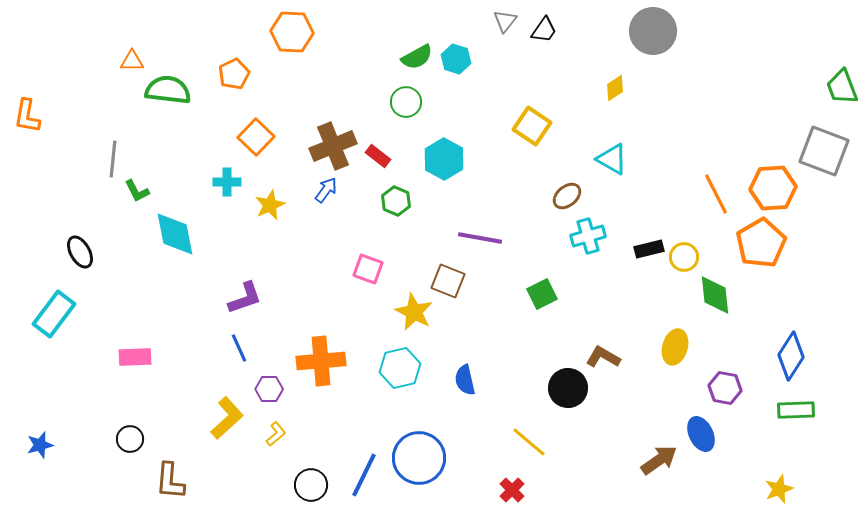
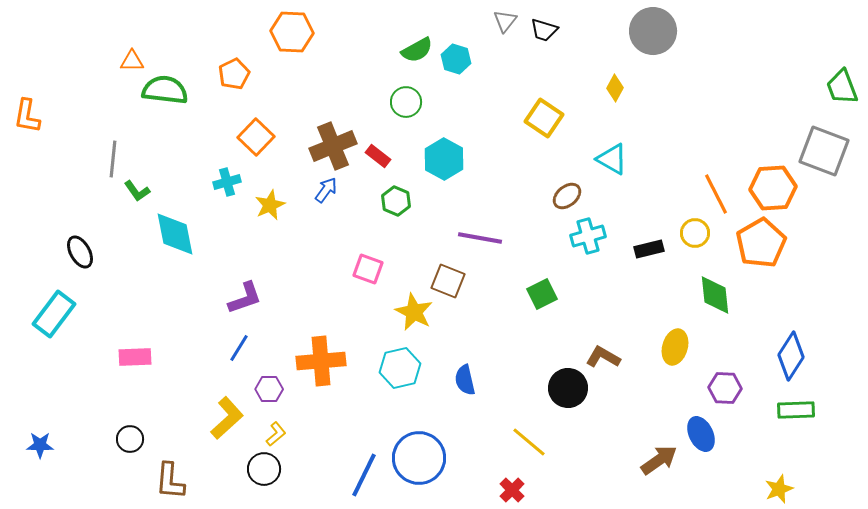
black trapezoid at (544, 30): rotated 72 degrees clockwise
green semicircle at (417, 57): moved 7 px up
yellow diamond at (615, 88): rotated 28 degrees counterclockwise
green semicircle at (168, 90): moved 3 px left
yellow square at (532, 126): moved 12 px right, 8 px up
cyan cross at (227, 182): rotated 16 degrees counterclockwise
green L-shape at (137, 191): rotated 8 degrees counterclockwise
yellow circle at (684, 257): moved 11 px right, 24 px up
blue line at (239, 348): rotated 56 degrees clockwise
purple hexagon at (725, 388): rotated 8 degrees counterclockwise
blue star at (40, 445): rotated 16 degrees clockwise
black circle at (311, 485): moved 47 px left, 16 px up
